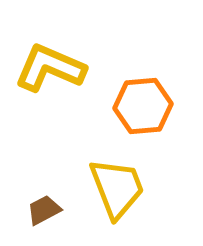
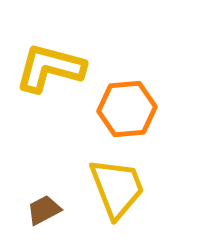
yellow L-shape: rotated 8 degrees counterclockwise
orange hexagon: moved 16 px left, 3 px down
